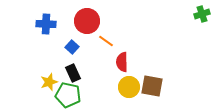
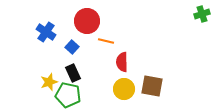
blue cross: moved 8 px down; rotated 30 degrees clockwise
orange line: rotated 21 degrees counterclockwise
yellow circle: moved 5 px left, 2 px down
